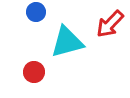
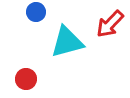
red circle: moved 8 px left, 7 px down
